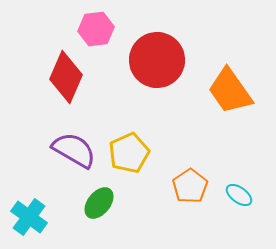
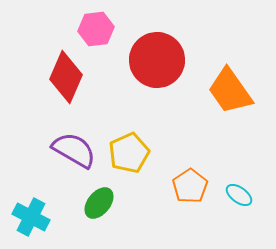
cyan cross: moved 2 px right; rotated 9 degrees counterclockwise
